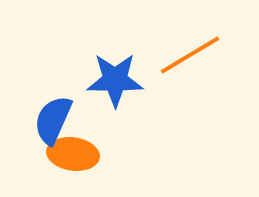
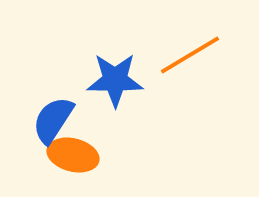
blue semicircle: rotated 9 degrees clockwise
orange ellipse: moved 1 px down; rotated 6 degrees clockwise
